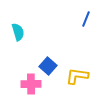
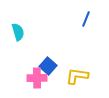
pink cross: moved 6 px right, 6 px up
